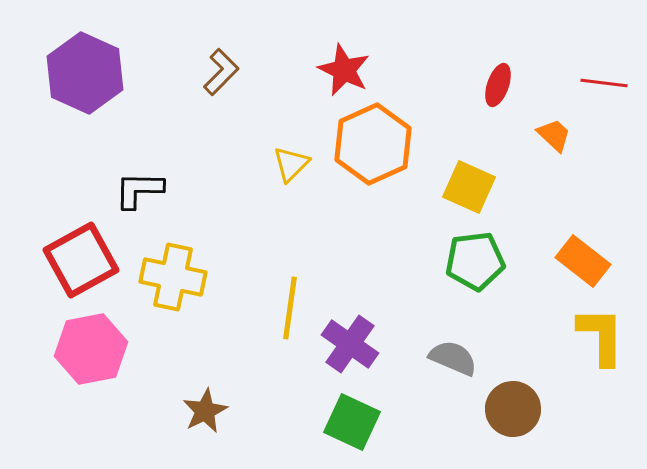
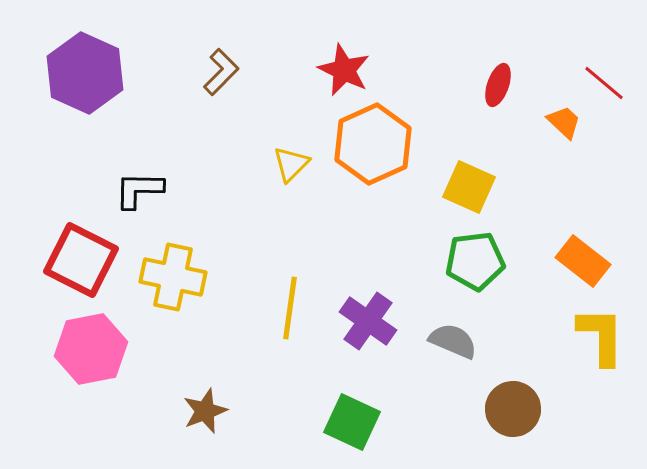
red line: rotated 33 degrees clockwise
orange trapezoid: moved 10 px right, 13 px up
red square: rotated 34 degrees counterclockwise
purple cross: moved 18 px right, 23 px up
gray semicircle: moved 17 px up
brown star: rotated 6 degrees clockwise
